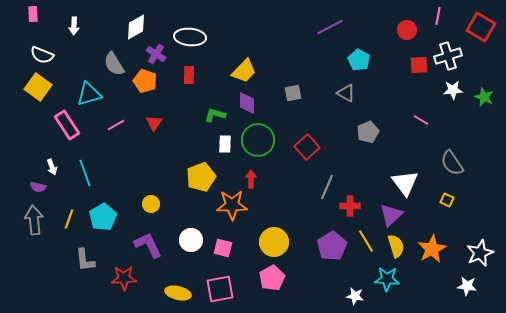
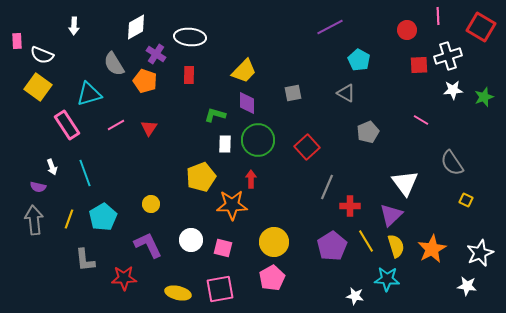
pink rectangle at (33, 14): moved 16 px left, 27 px down
pink line at (438, 16): rotated 12 degrees counterclockwise
green star at (484, 97): rotated 30 degrees clockwise
red triangle at (154, 123): moved 5 px left, 5 px down
yellow square at (447, 200): moved 19 px right
